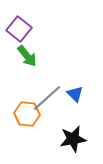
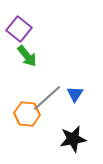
blue triangle: rotated 18 degrees clockwise
